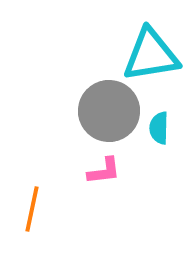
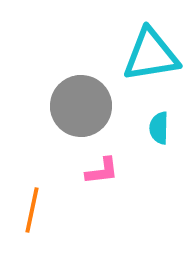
gray circle: moved 28 px left, 5 px up
pink L-shape: moved 2 px left
orange line: moved 1 px down
